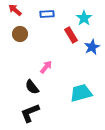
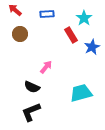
black semicircle: rotated 28 degrees counterclockwise
black L-shape: moved 1 px right, 1 px up
